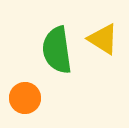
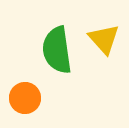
yellow triangle: moved 1 px right; rotated 16 degrees clockwise
